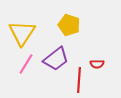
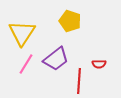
yellow pentagon: moved 1 px right, 4 px up
red semicircle: moved 2 px right
red line: moved 1 px down
